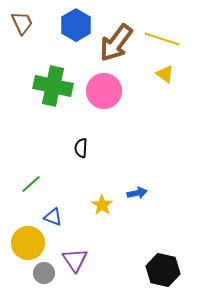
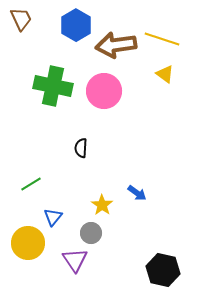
brown trapezoid: moved 1 px left, 4 px up
brown arrow: moved 2 px down; rotated 45 degrees clockwise
green line: rotated 10 degrees clockwise
blue arrow: rotated 48 degrees clockwise
blue triangle: rotated 48 degrees clockwise
gray circle: moved 47 px right, 40 px up
